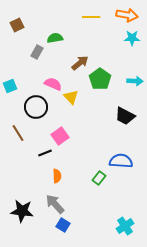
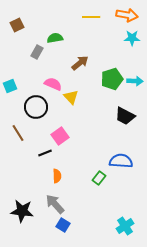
green pentagon: moved 12 px right; rotated 20 degrees clockwise
